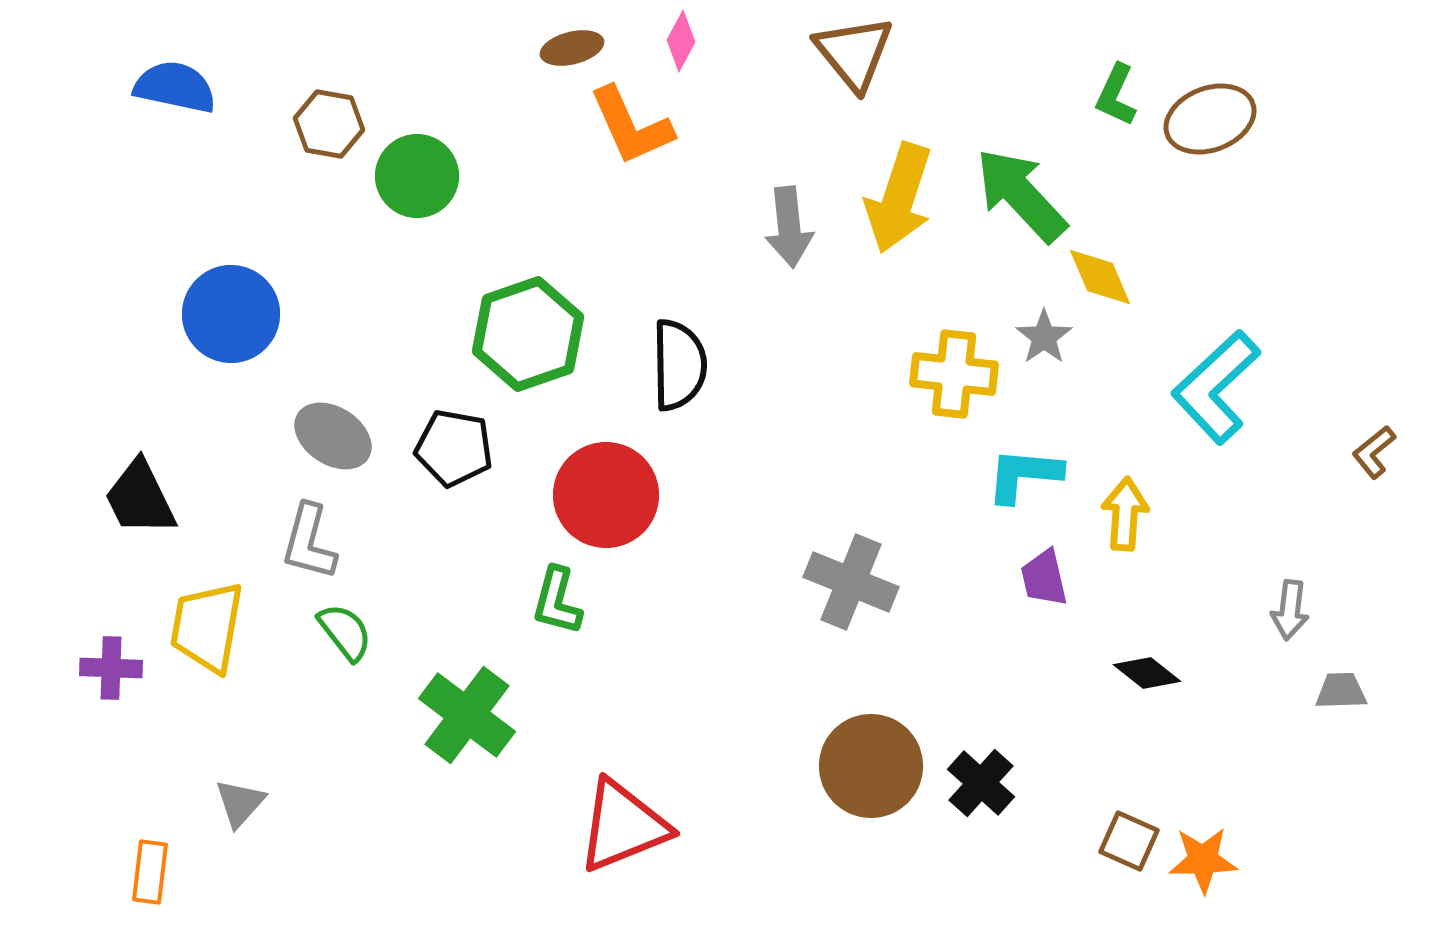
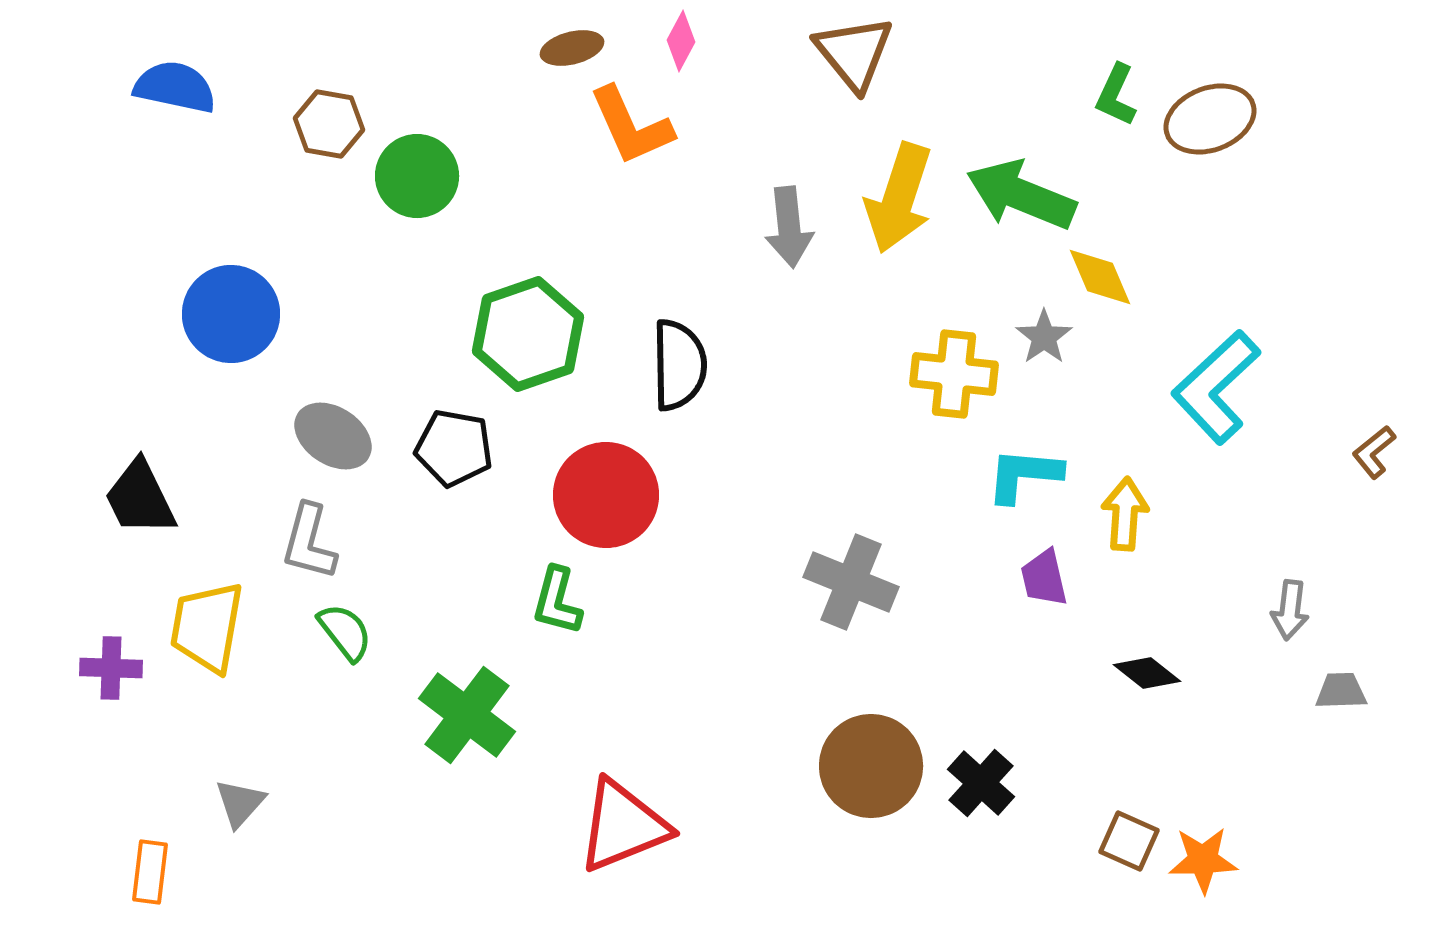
green arrow at (1021, 195): rotated 25 degrees counterclockwise
